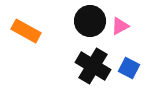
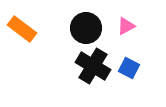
black circle: moved 4 px left, 7 px down
pink triangle: moved 6 px right
orange rectangle: moved 4 px left, 2 px up; rotated 8 degrees clockwise
